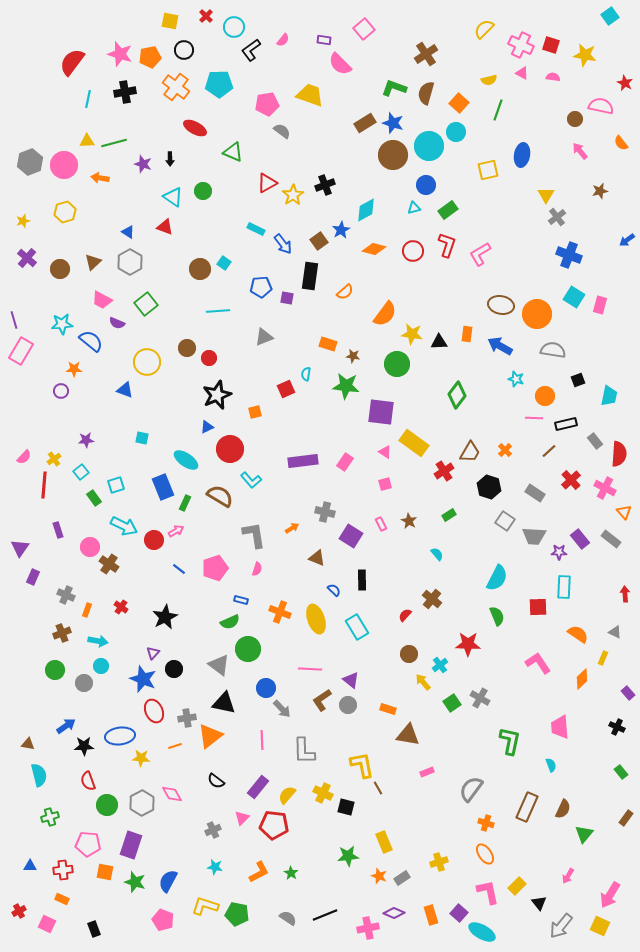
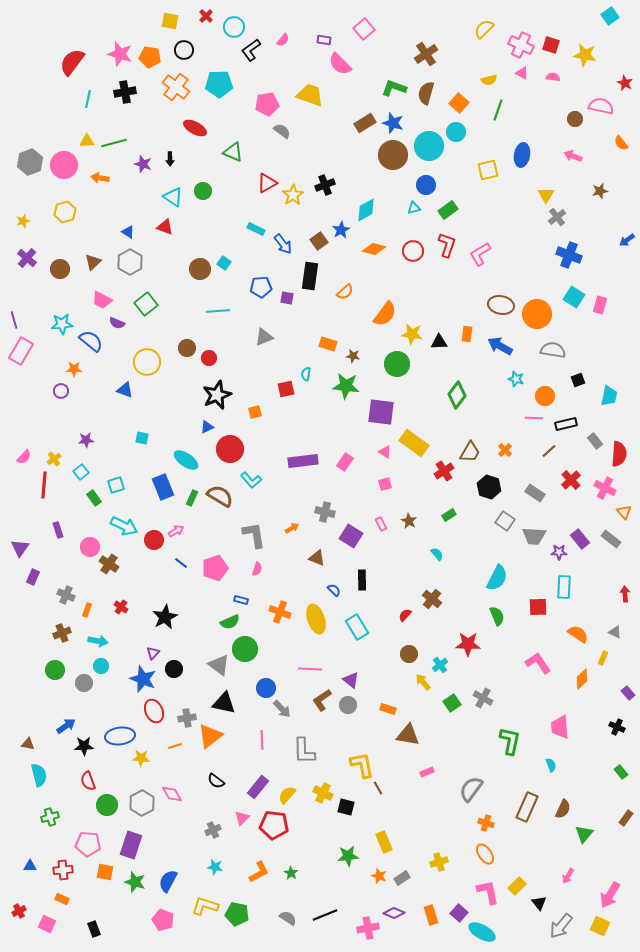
orange pentagon at (150, 57): rotated 20 degrees clockwise
pink arrow at (580, 151): moved 7 px left, 5 px down; rotated 30 degrees counterclockwise
red square at (286, 389): rotated 12 degrees clockwise
green rectangle at (185, 503): moved 7 px right, 5 px up
blue line at (179, 569): moved 2 px right, 6 px up
green circle at (248, 649): moved 3 px left
gray cross at (480, 698): moved 3 px right
